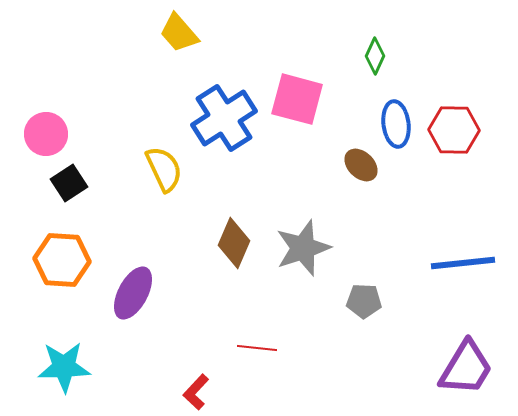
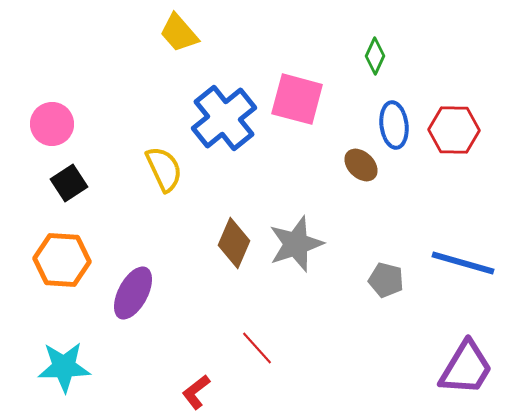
blue cross: rotated 6 degrees counterclockwise
blue ellipse: moved 2 px left, 1 px down
pink circle: moved 6 px right, 10 px up
gray star: moved 7 px left, 4 px up
blue line: rotated 22 degrees clockwise
gray pentagon: moved 22 px right, 21 px up; rotated 12 degrees clockwise
red line: rotated 42 degrees clockwise
red L-shape: rotated 9 degrees clockwise
